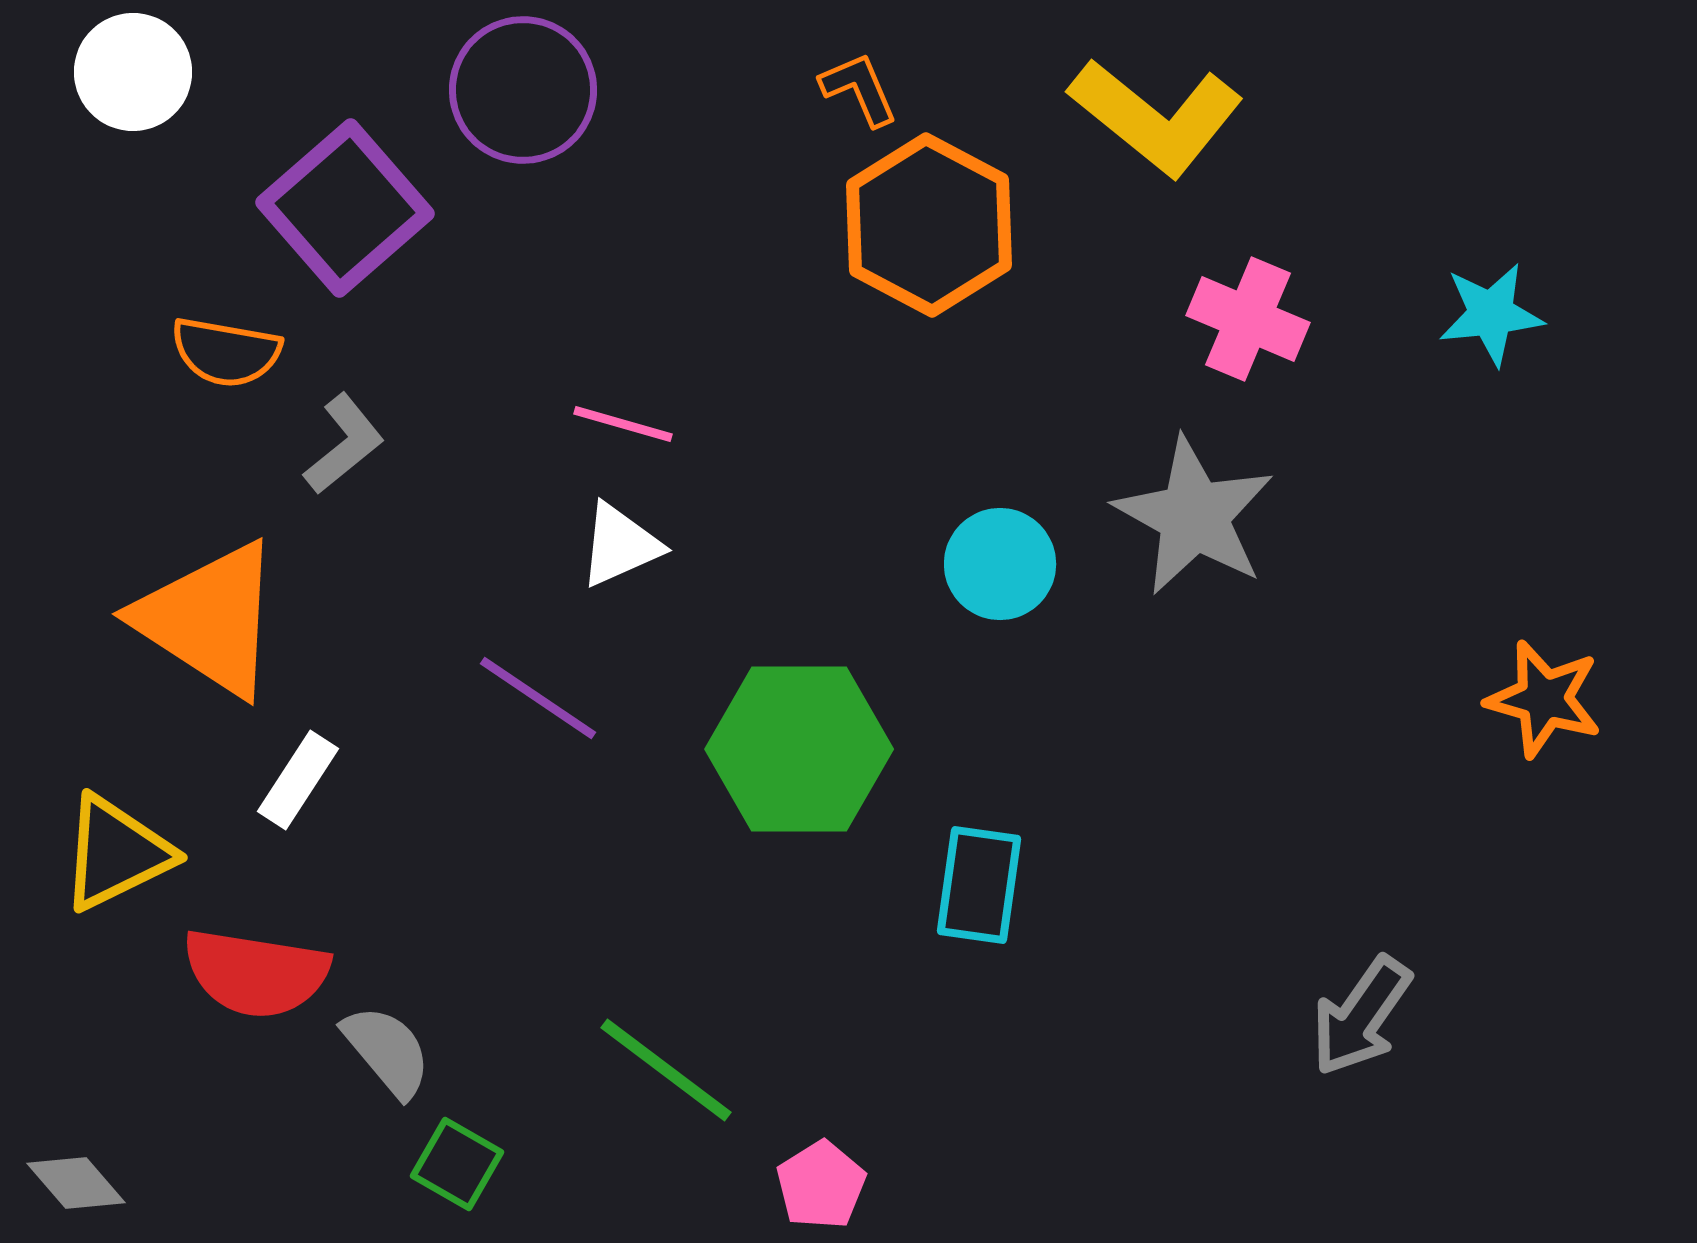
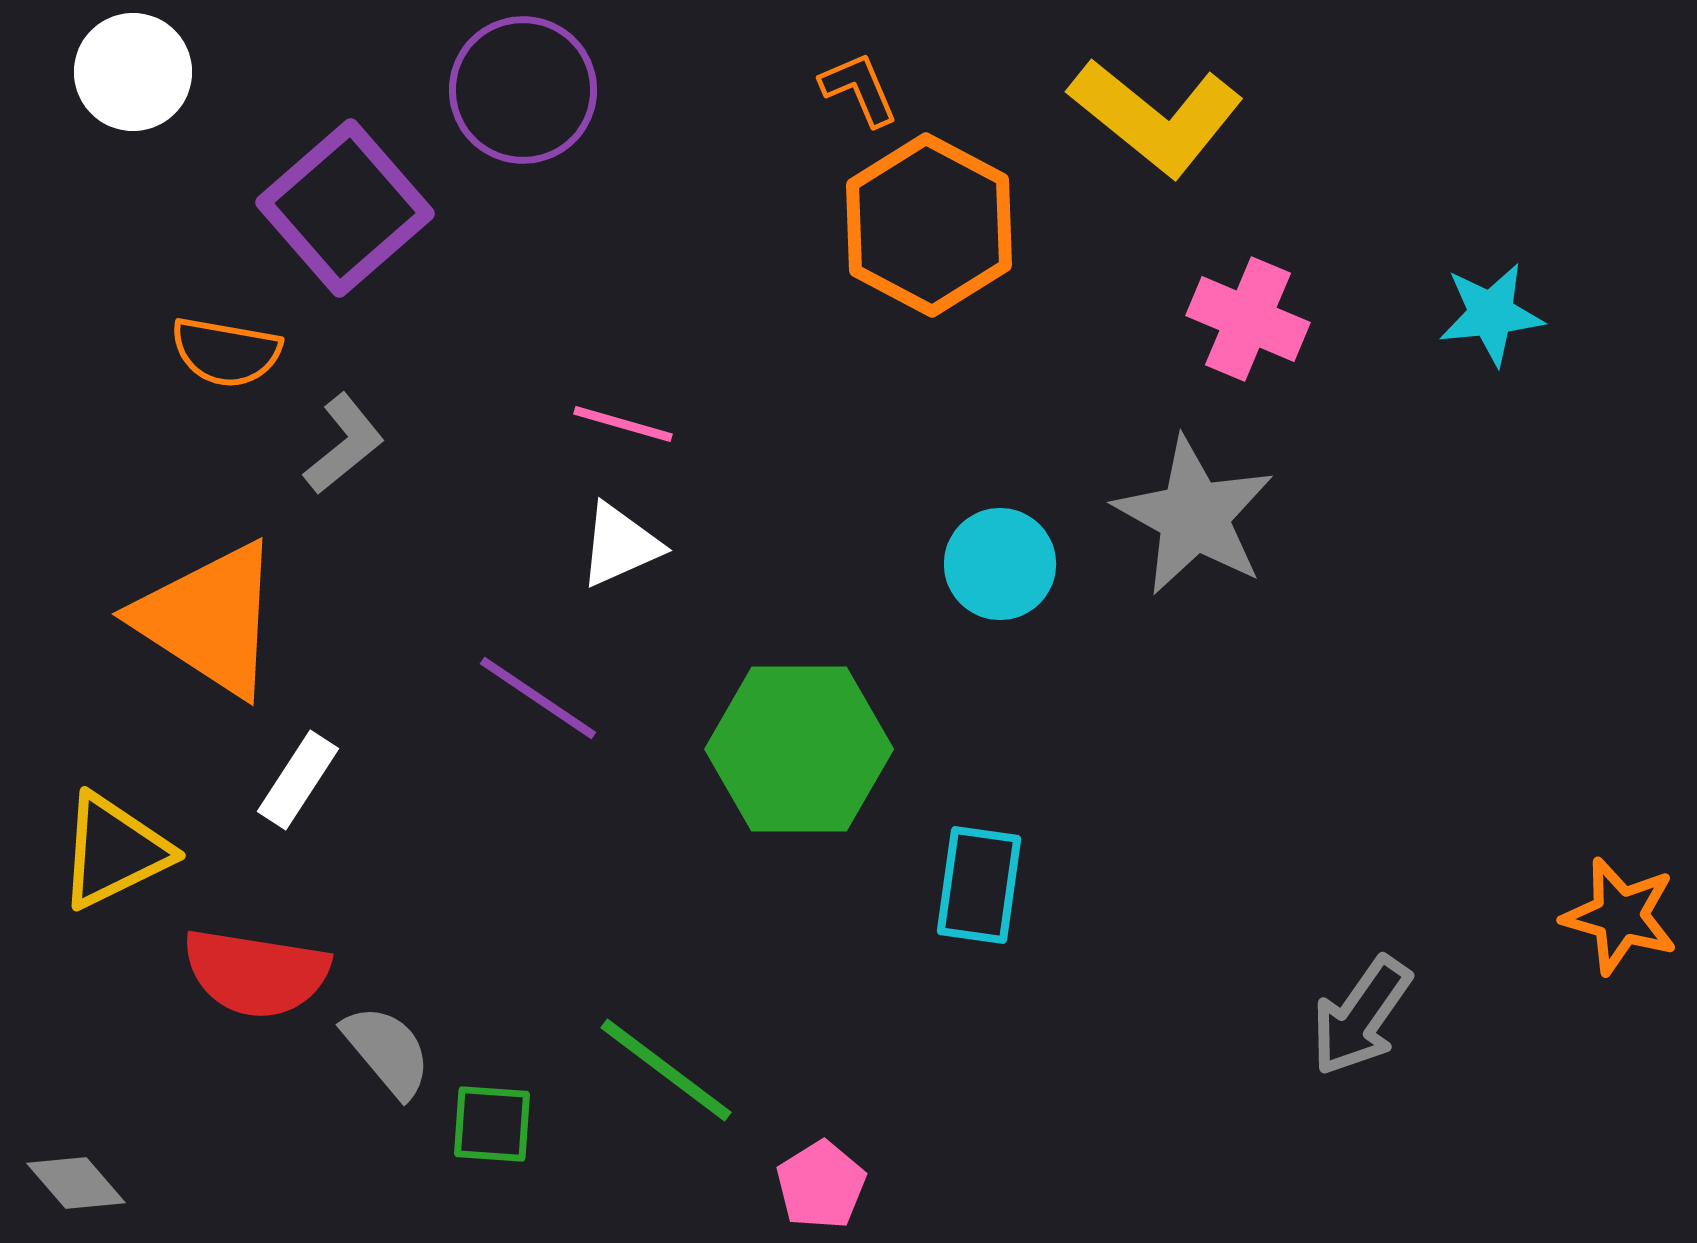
orange star: moved 76 px right, 217 px down
yellow triangle: moved 2 px left, 2 px up
green square: moved 35 px right, 40 px up; rotated 26 degrees counterclockwise
